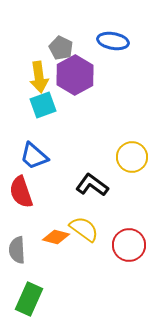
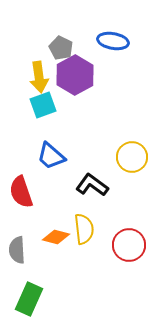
blue trapezoid: moved 17 px right
yellow semicircle: rotated 48 degrees clockwise
